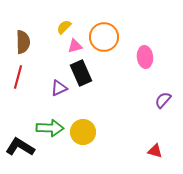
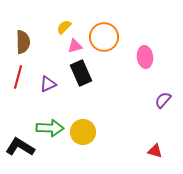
purple triangle: moved 11 px left, 4 px up
